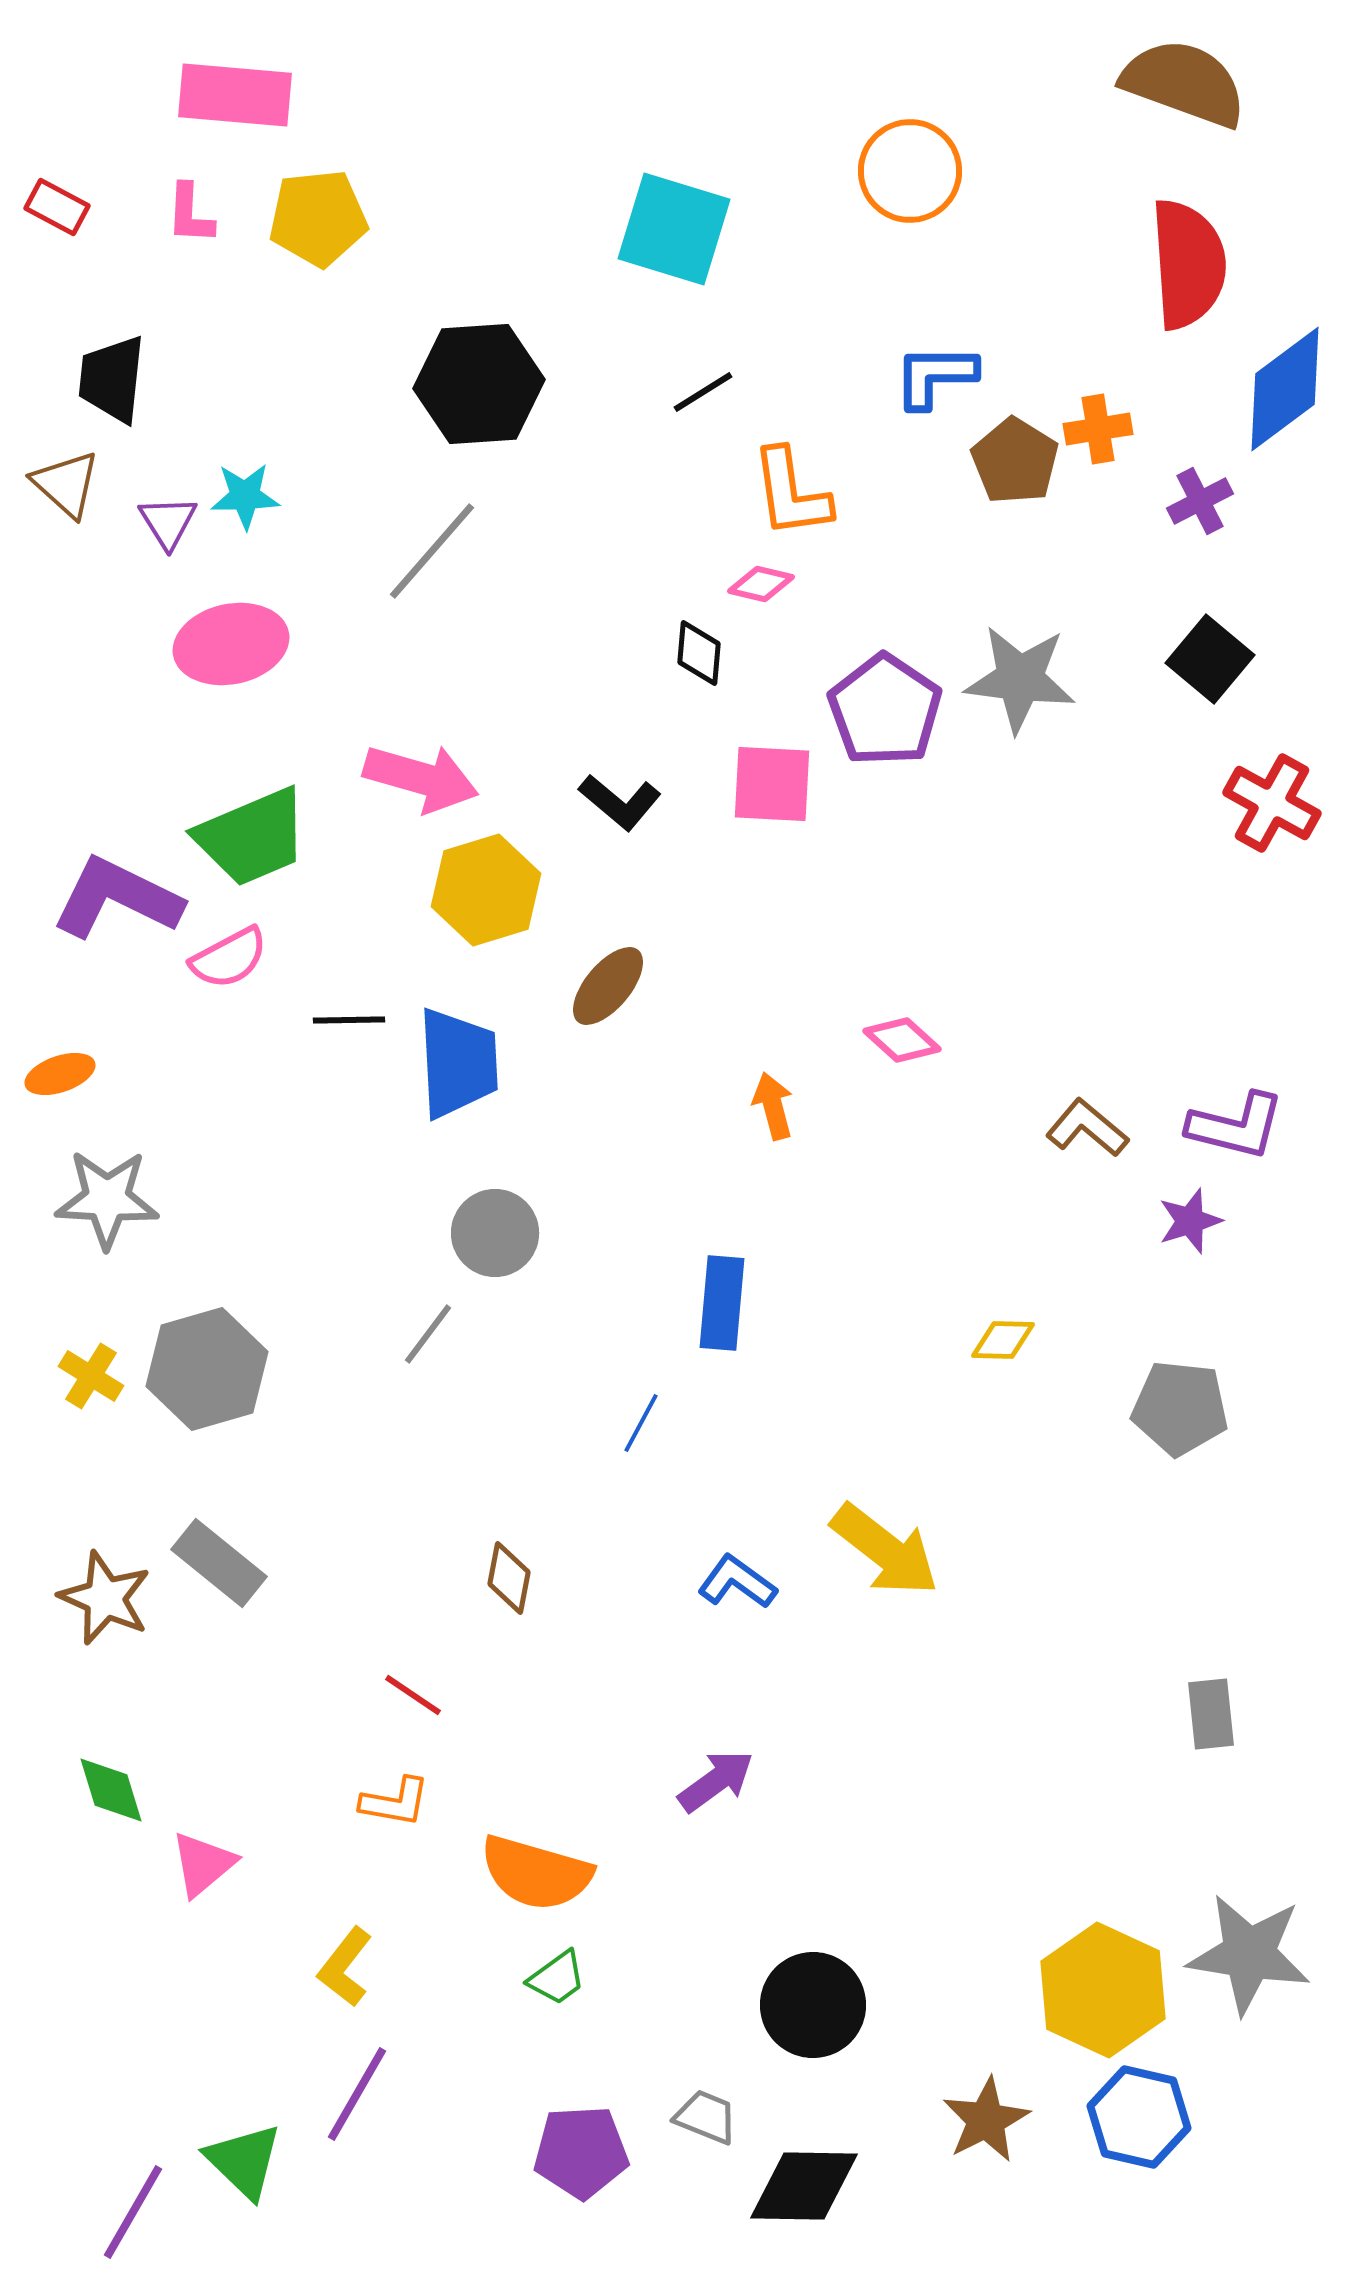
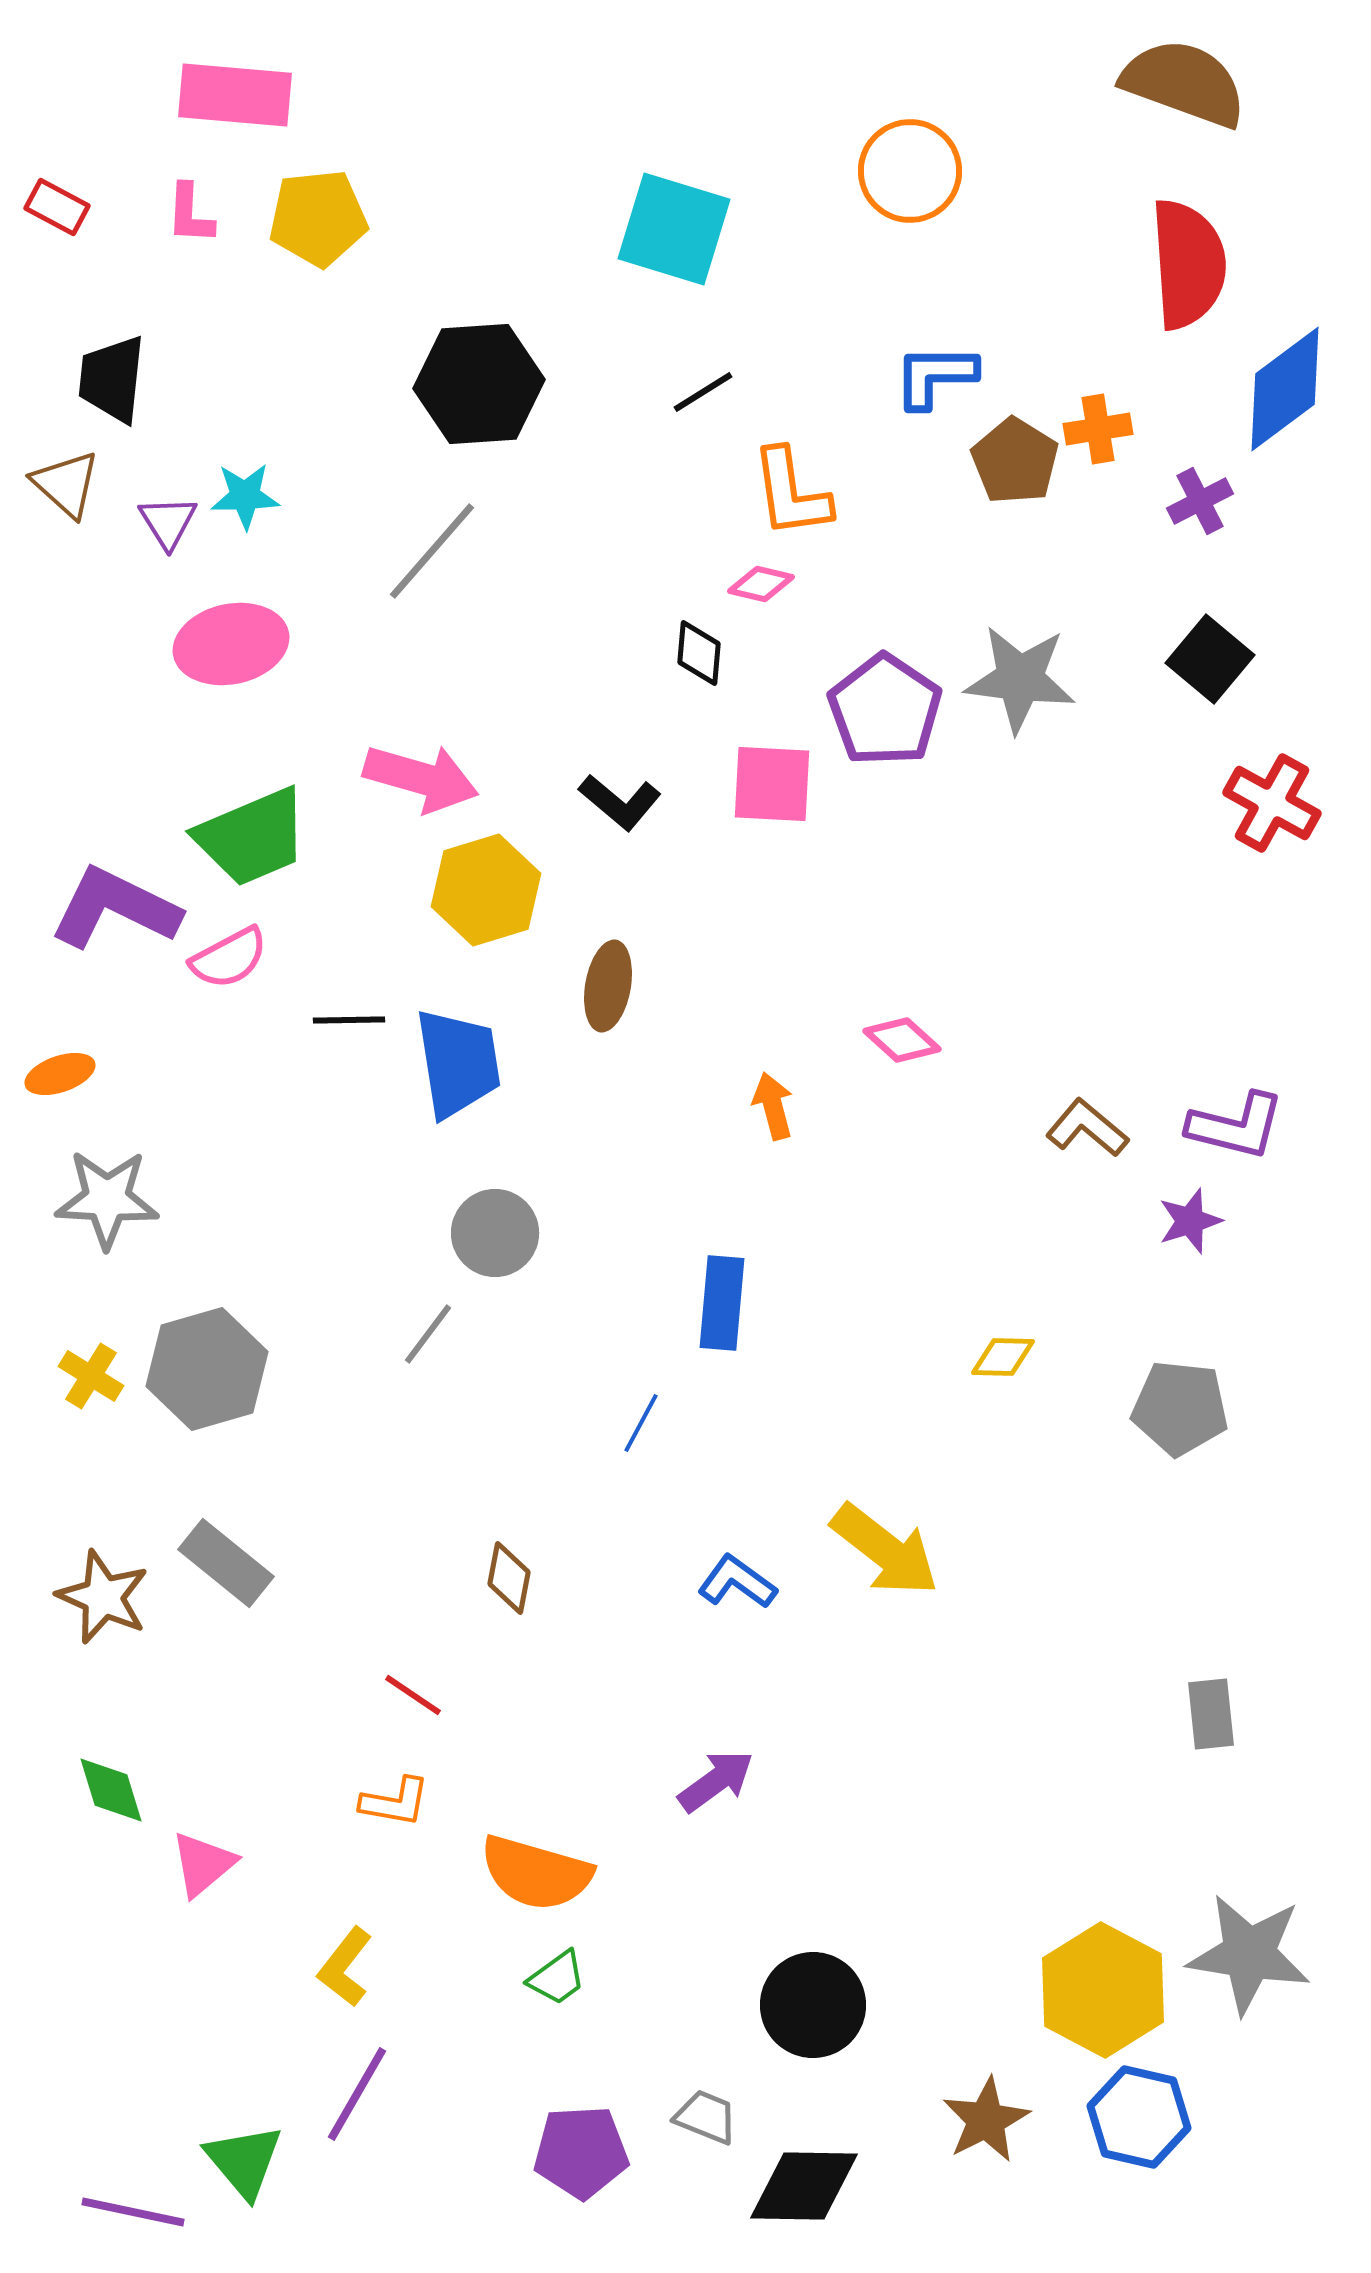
purple L-shape at (117, 898): moved 2 px left, 10 px down
brown ellipse at (608, 986): rotated 30 degrees counterclockwise
blue trapezoid at (458, 1063): rotated 6 degrees counterclockwise
yellow diamond at (1003, 1340): moved 17 px down
gray rectangle at (219, 1563): moved 7 px right
brown star at (105, 1598): moved 2 px left, 1 px up
yellow hexagon at (1103, 1990): rotated 3 degrees clockwise
green triangle at (244, 2161): rotated 6 degrees clockwise
purple line at (133, 2212): rotated 72 degrees clockwise
